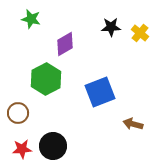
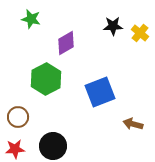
black star: moved 2 px right, 1 px up
purple diamond: moved 1 px right, 1 px up
brown circle: moved 4 px down
red star: moved 7 px left
